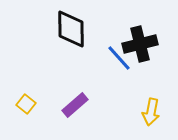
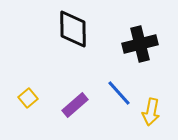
black diamond: moved 2 px right
blue line: moved 35 px down
yellow square: moved 2 px right, 6 px up; rotated 12 degrees clockwise
